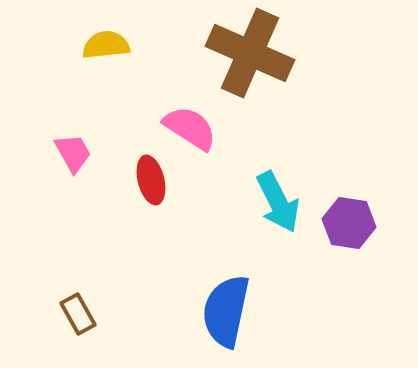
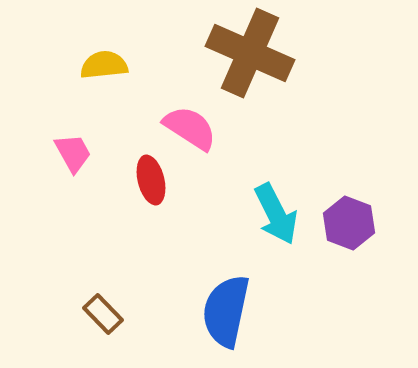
yellow semicircle: moved 2 px left, 20 px down
cyan arrow: moved 2 px left, 12 px down
purple hexagon: rotated 12 degrees clockwise
brown rectangle: moved 25 px right; rotated 15 degrees counterclockwise
